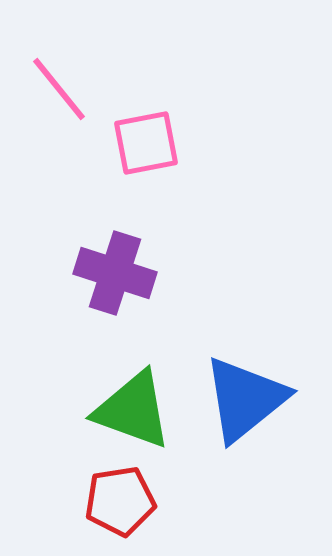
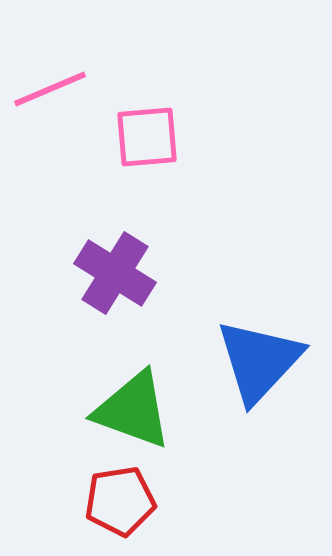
pink line: moved 9 px left; rotated 74 degrees counterclockwise
pink square: moved 1 px right, 6 px up; rotated 6 degrees clockwise
purple cross: rotated 14 degrees clockwise
blue triangle: moved 14 px right, 38 px up; rotated 8 degrees counterclockwise
